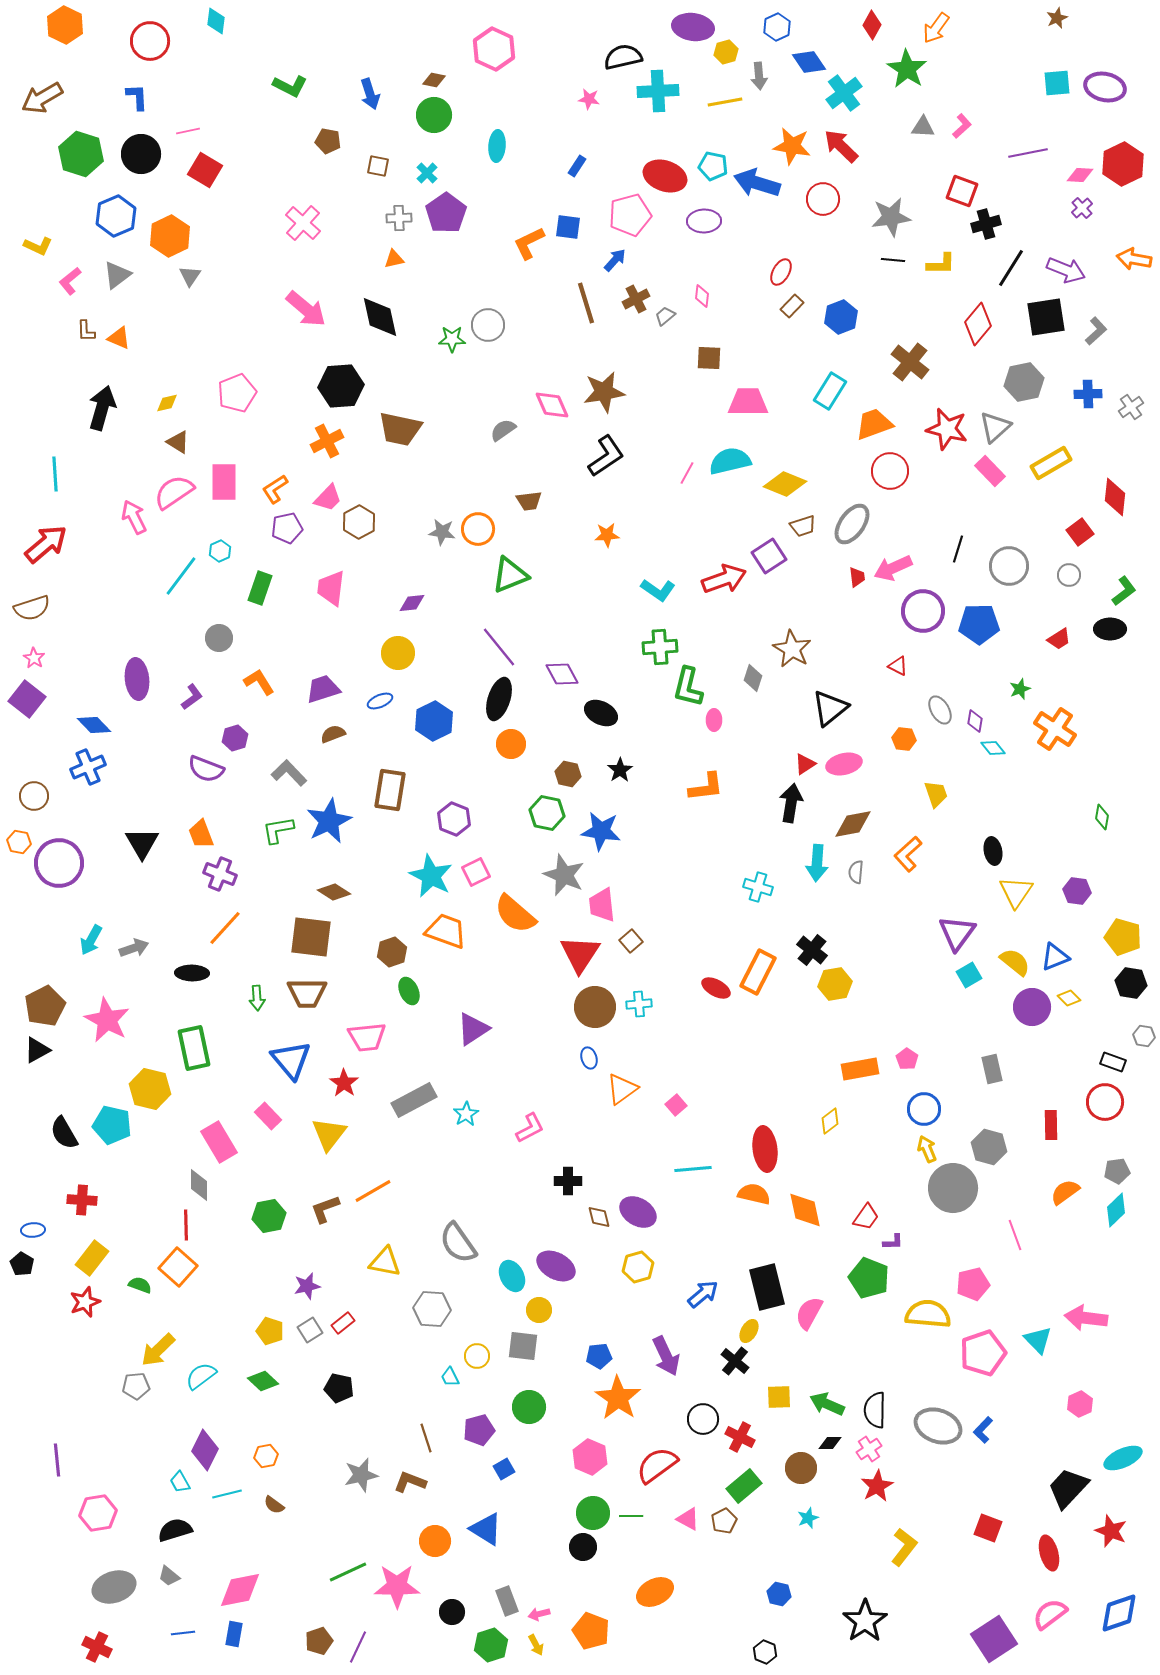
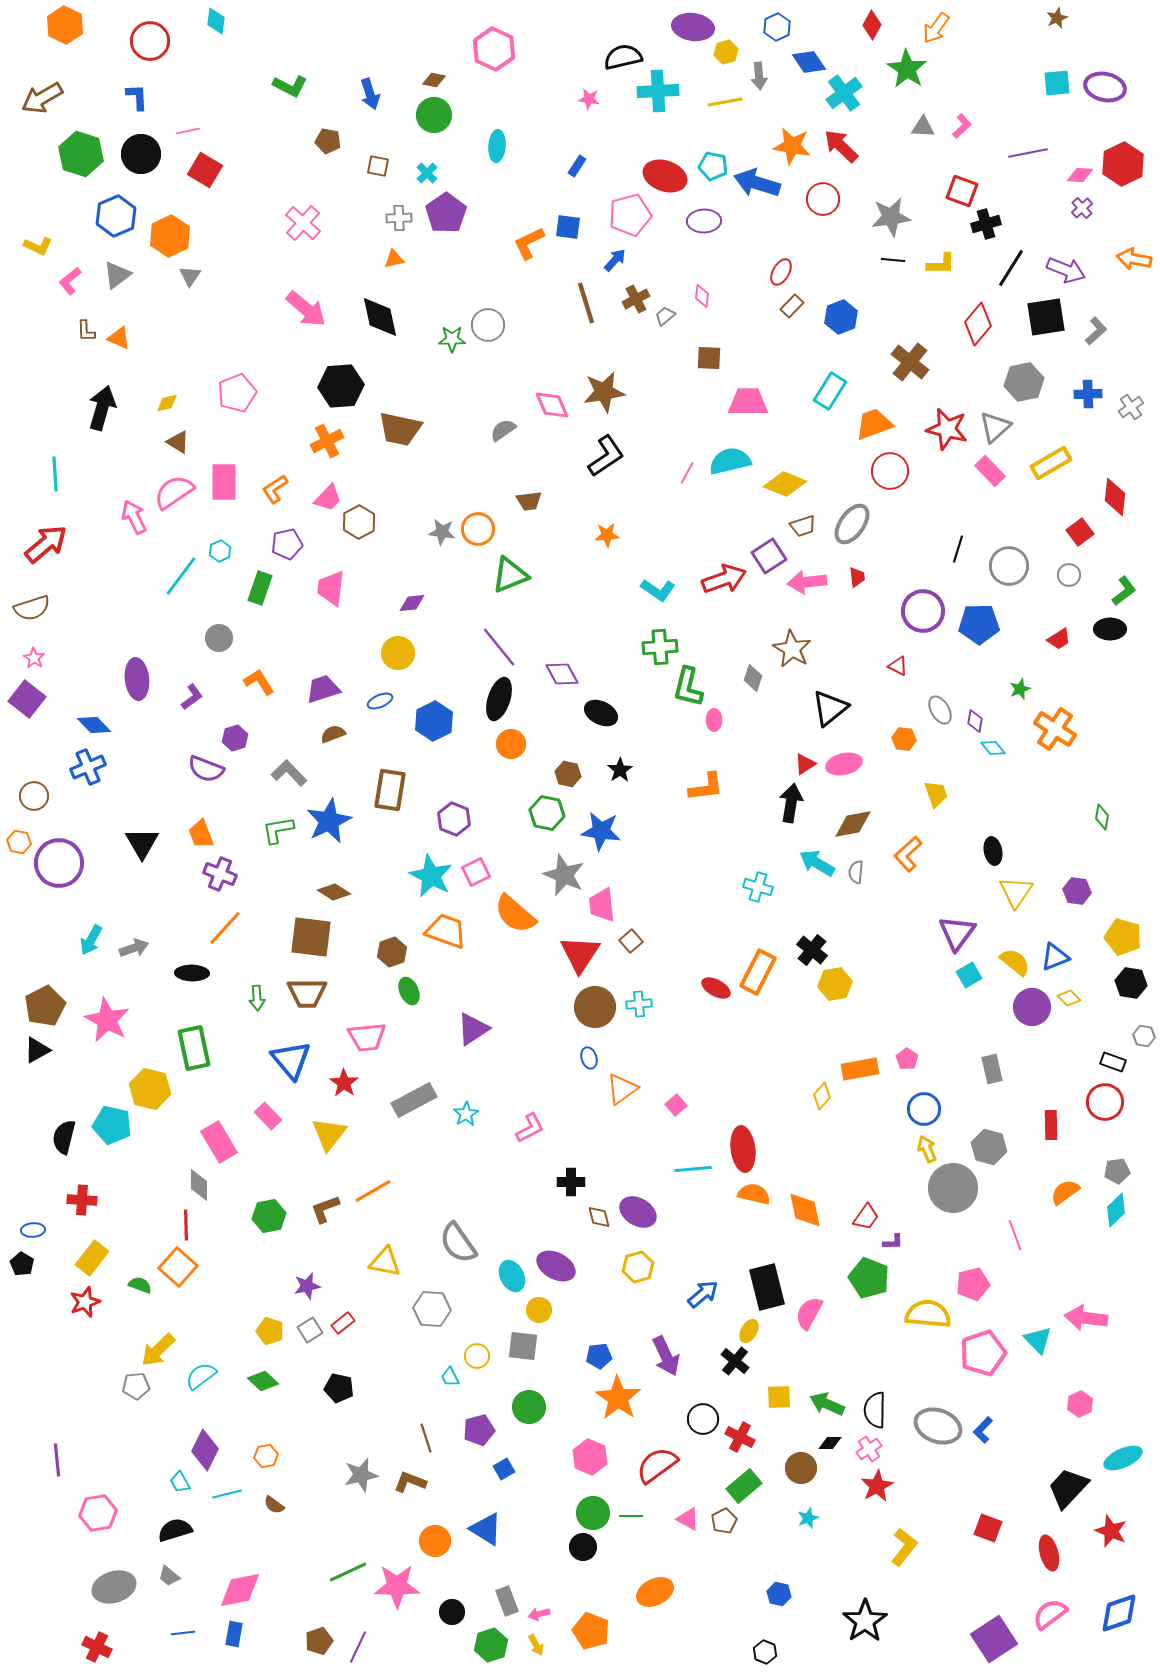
purple pentagon at (287, 528): moved 16 px down
pink arrow at (893, 568): moved 86 px left, 14 px down; rotated 18 degrees clockwise
cyan arrow at (817, 863): rotated 117 degrees clockwise
yellow diamond at (830, 1121): moved 8 px left, 25 px up; rotated 12 degrees counterclockwise
black semicircle at (64, 1133): moved 4 px down; rotated 44 degrees clockwise
red ellipse at (765, 1149): moved 22 px left
black cross at (568, 1181): moved 3 px right, 1 px down
